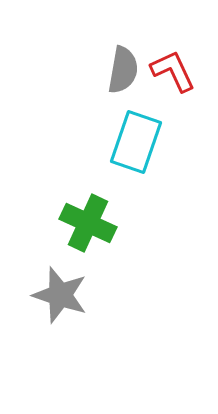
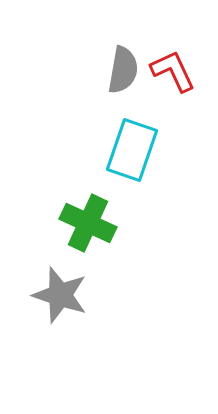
cyan rectangle: moved 4 px left, 8 px down
